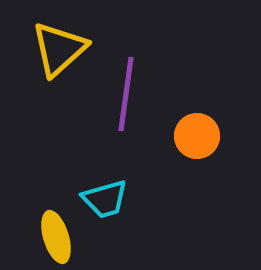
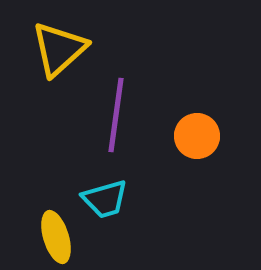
purple line: moved 10 px left, 21 px down
